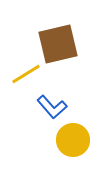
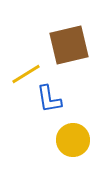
brown square: moved 11 px right, 1 px down
blue L-shape: moved 3 px left, 8 px up; rotated 32 degrees clockwise
